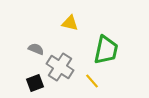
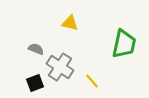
green trapezoid: moved 18 px right, 6 px up
